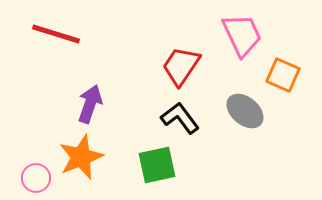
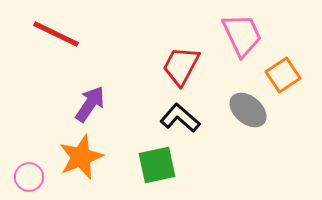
red line: rotated 9 degrees clockwise
red trapezoid: rotated 6 degrees counterclockwise
orange square: rotated 32 degrees clockwise
purple arrow: rotated 15 degrees clockwise
gray ellipse: moved 3 px right, 1 px up
black L-shape: rotated 12 degrees counterclockwise
pink circle: moved 7 px left, 1 px up
